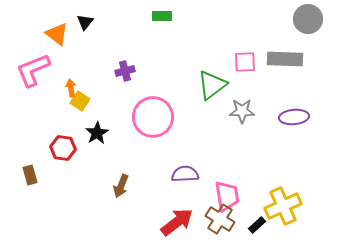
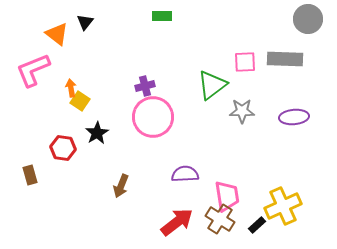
purple cross: moved 20 px right, 15 px down
